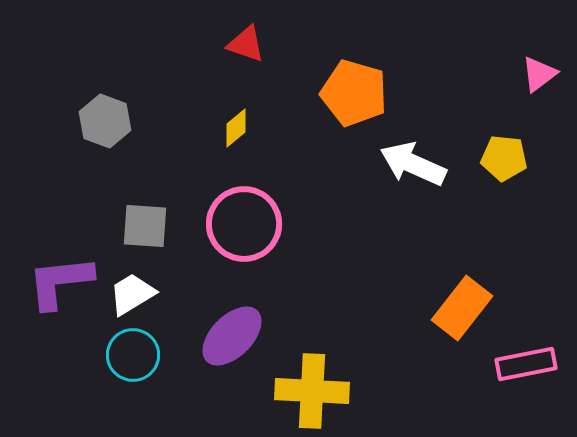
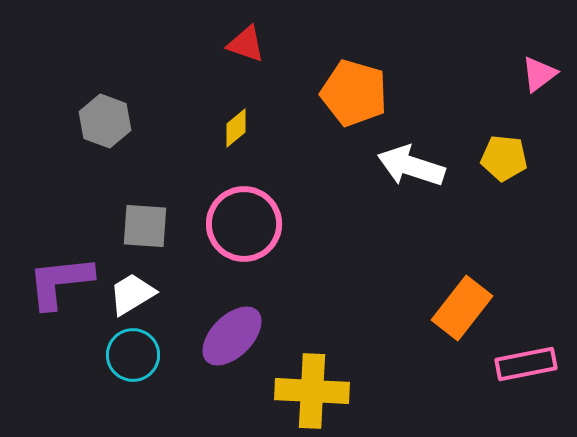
white arrow: moved 2 px left, 2 px down; rotated 6 degrees counterclockwise
